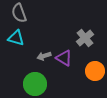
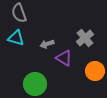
gray arrow: moved 3 px right, 12 px up
